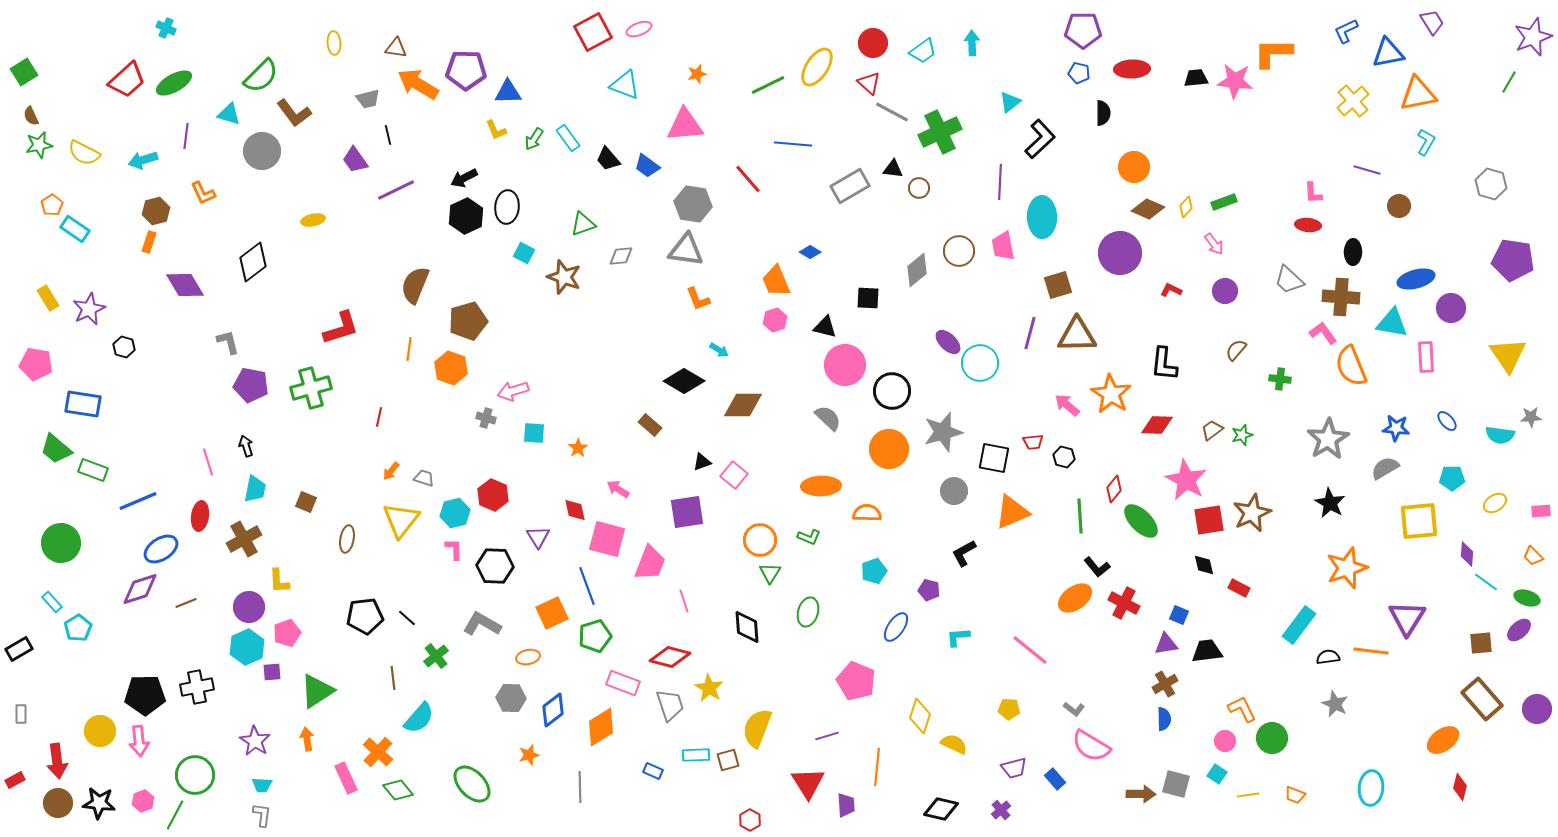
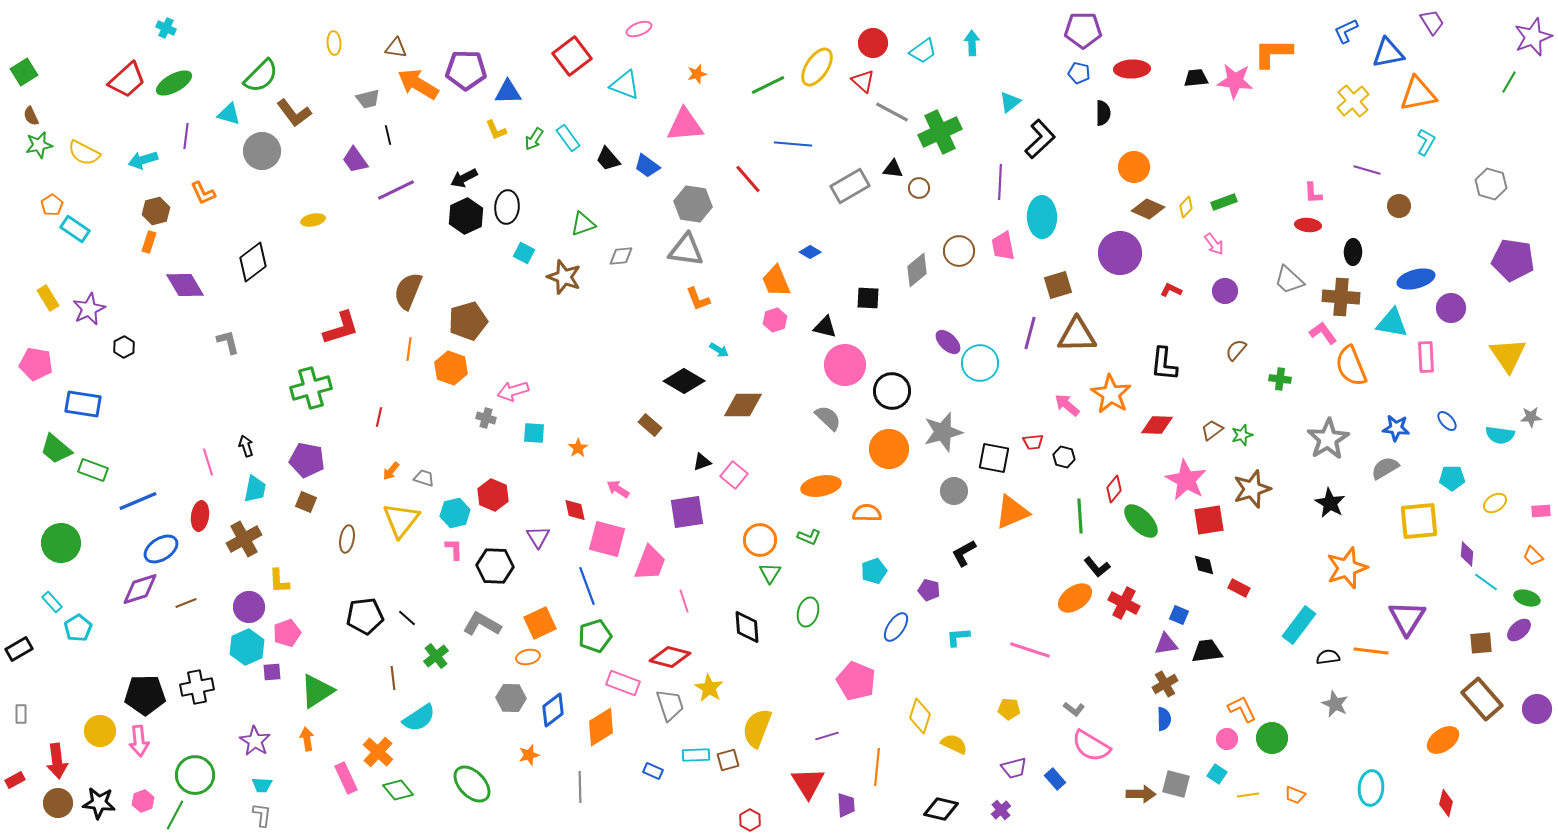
red square at (593, 32): moved 21 px left, 24 px down; rotated 9 degrees counterclockwise
red triangle at (869, 83): moved 6 px left, 2 px up
brown semicircle at (415, 285): moved 7 px left, 6 px down
black hexagon at (124, 347): rotated 15 degrees clockwise
purple pentagon at (251, 385): moved 56 px right, 75 px down
orange ellipse at (821, 486): rotated 9 degrees counterclockwise
brown star at (1252, 513): moved 24 px up; rotated 6 degrees clockwise
orange square at (552, 613): moved 12 px left, 10 px down
pink line at (1030, 650): rotated 21 degrees counterclockwise
cyan semicircle at (419, 718): rotated 16 degrees clockwise
pink circle at (1225, 741): moved 2 px right, 2 px up
red diamond at (1460, 787): moved 14 px left, 16 px down
